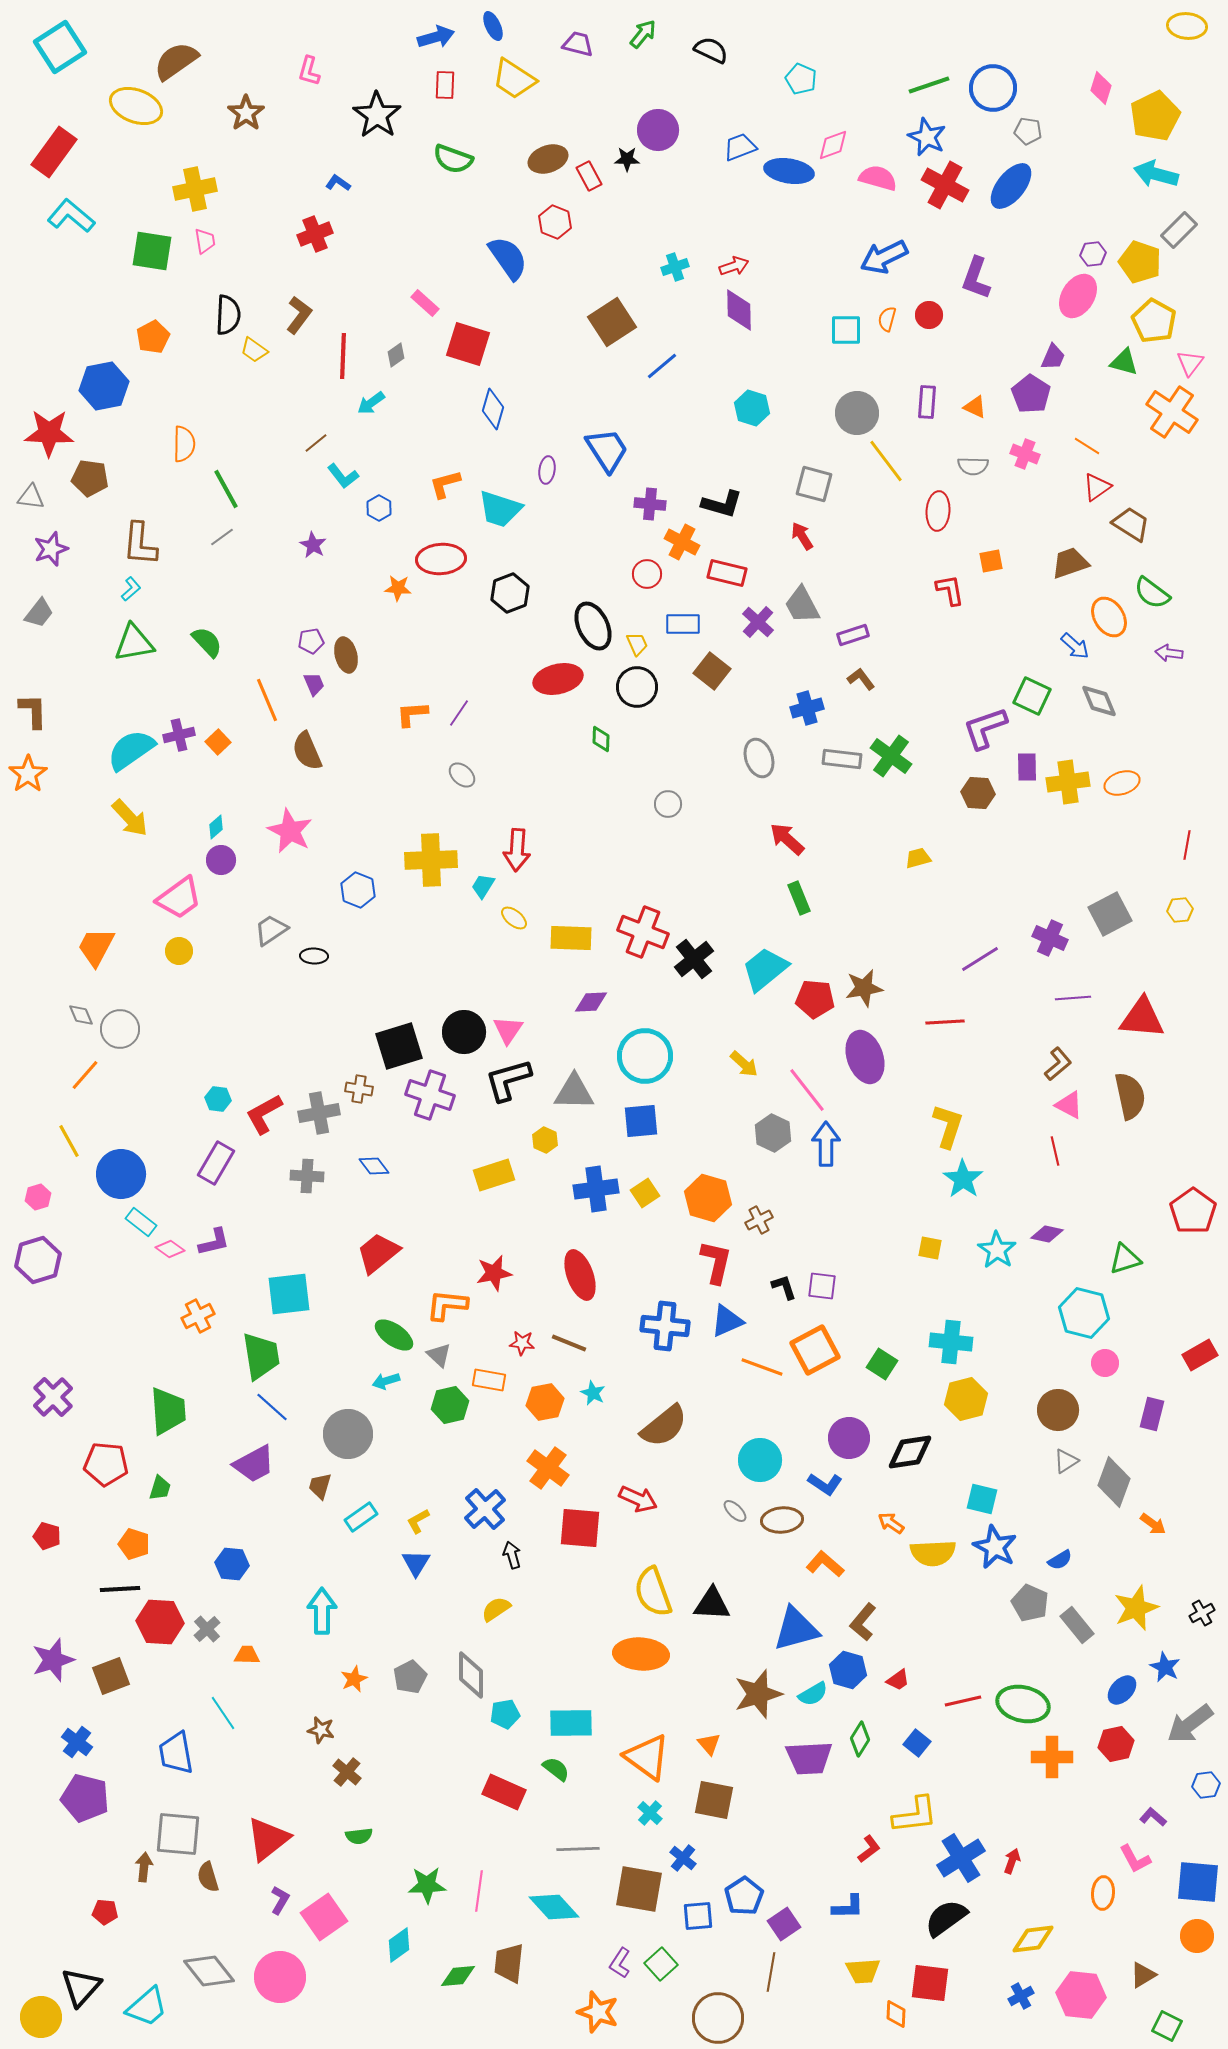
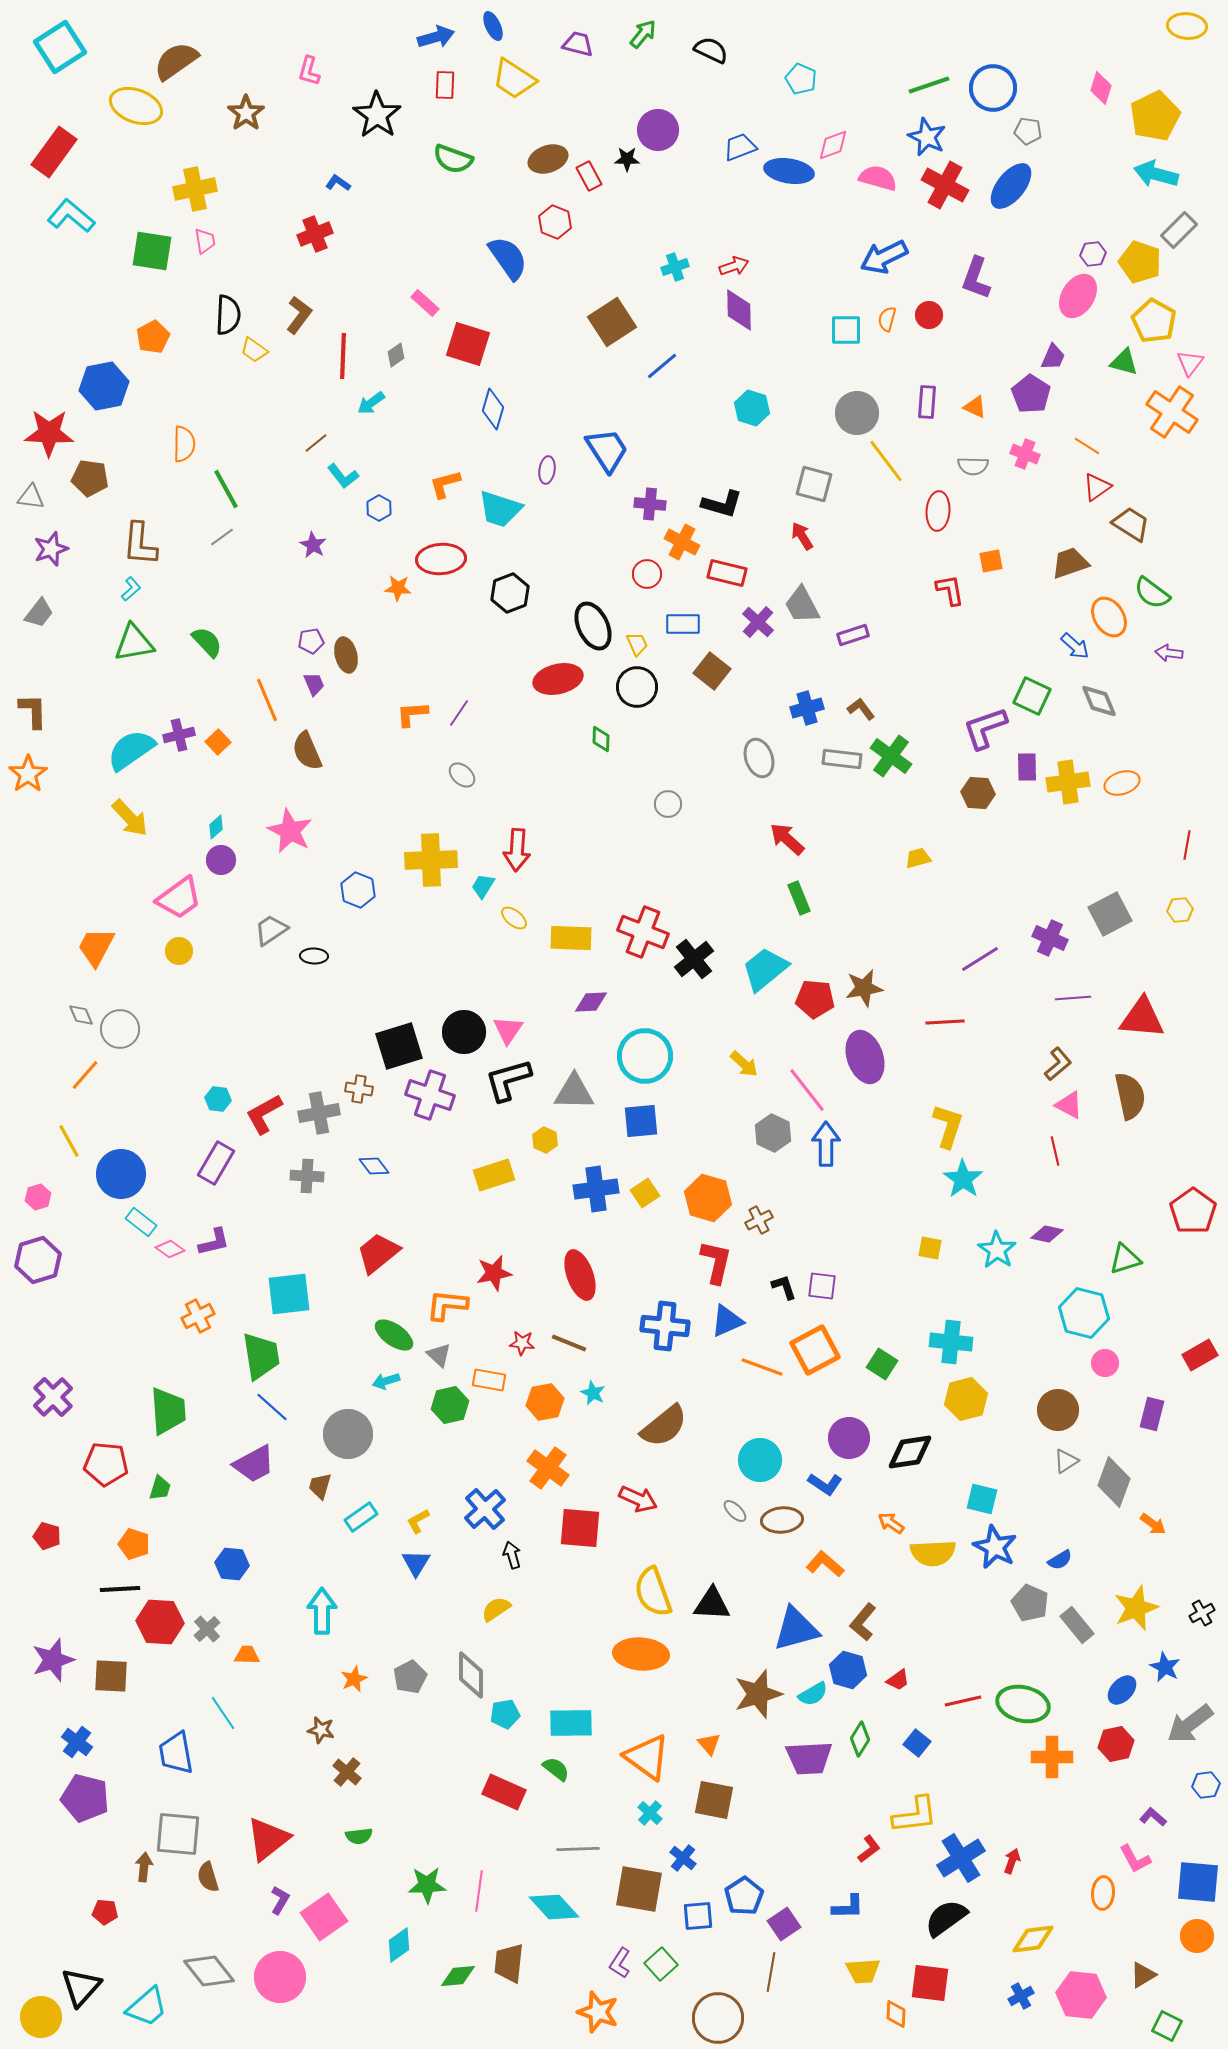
brown L-shape at (861, 679): moved 30 px down
brown square at (111, 1676): rotated 24 degrees clockwise
